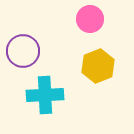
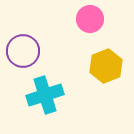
yellow hexagon: moved 8 px right
cyan cross: rotated 15 degrees counterclockwise
